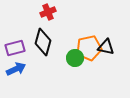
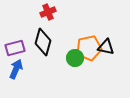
blue arrow: rotated 42 degrees counterclockwise
